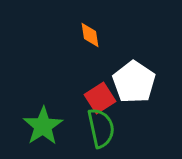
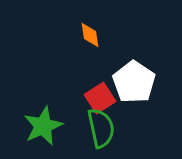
green star: rotated 9 degrees clockwise
